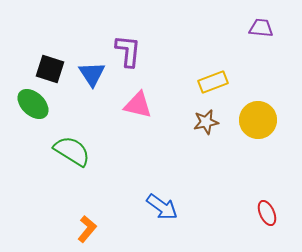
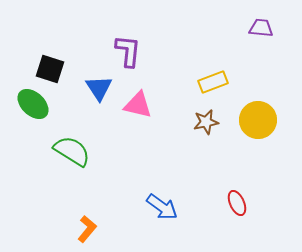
blue triangle: moved 7 px right, 14 px down
red ellipse: moved 30 px left, 10 px up
